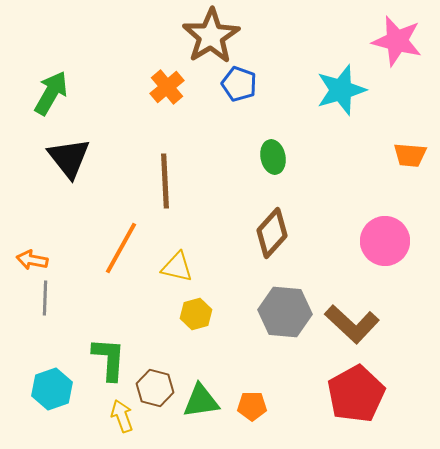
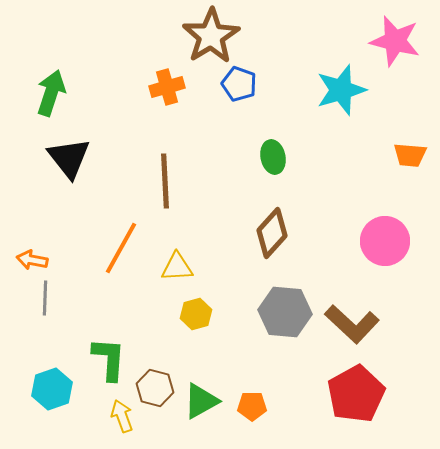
pink star: moved 2 px left
orange cross: rotated 24 degrees clockwise
green arrow: rotated 12 degrees counterclockwise
yellow triangle: rotated 16 degrees counterclockwise
green triangle: rotated 21 degrees counterclockwise
